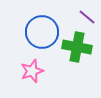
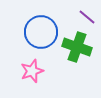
blue circle: moved 1 px left
green cross: rotated 8 degrees clockwise
